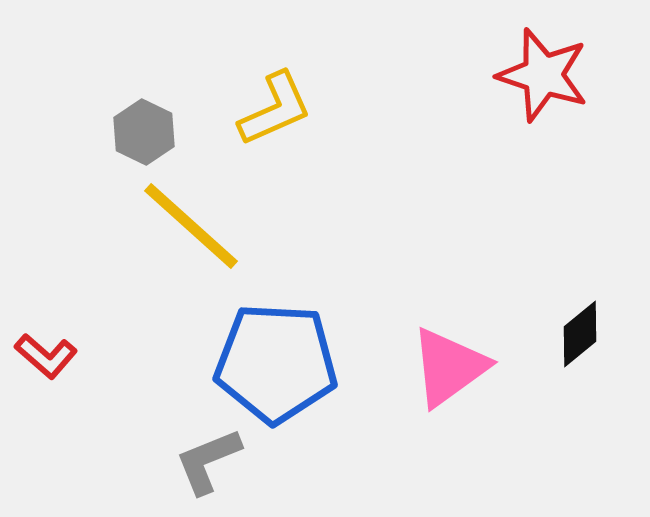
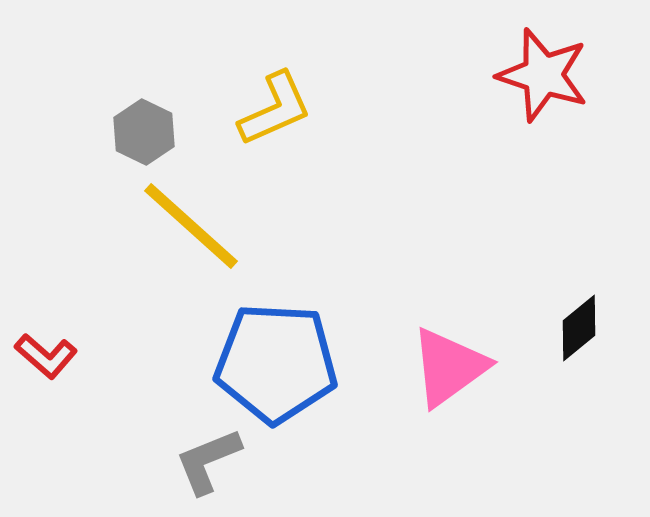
black diamond: moved 1 px left, 6 px up
